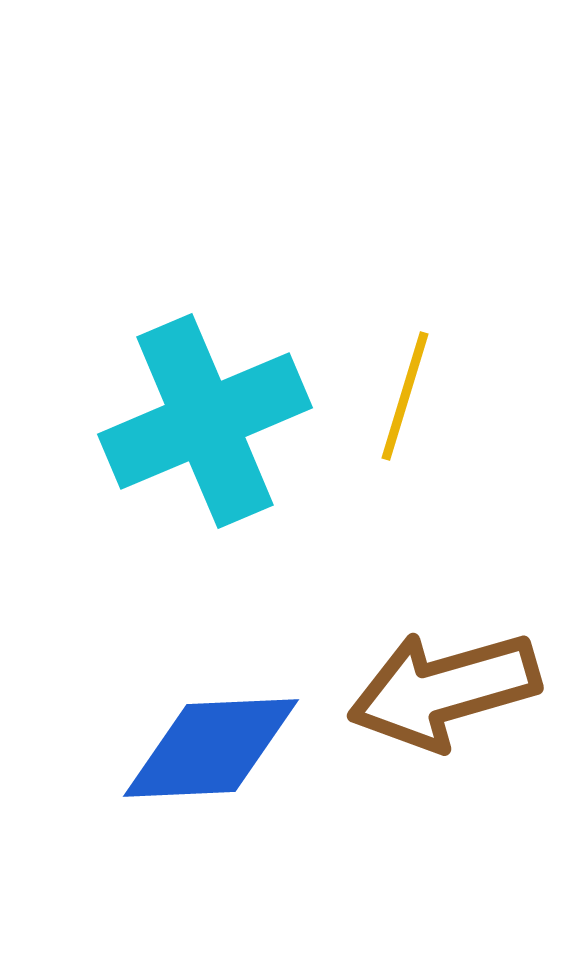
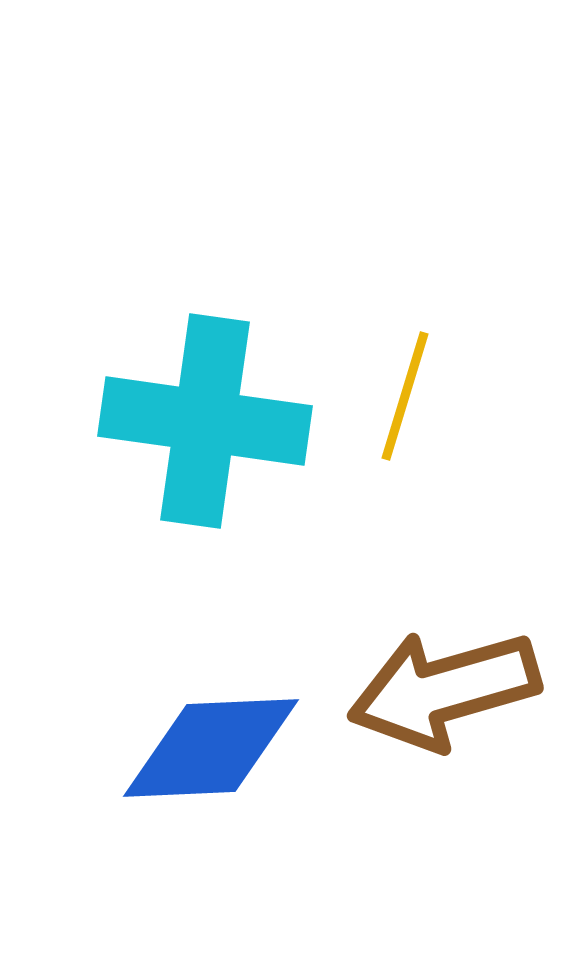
cyan cross: rotated 31 degrees clockwise
